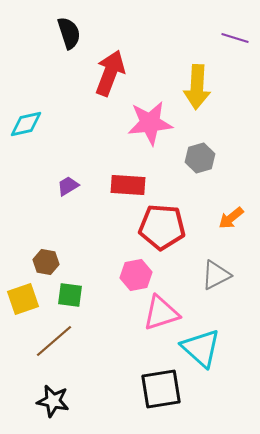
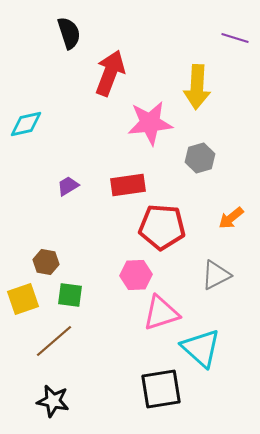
red rectangle: rotated 12 degrees counterclockwise
pink hexagon: rotated 8 degrees clockwise
